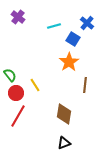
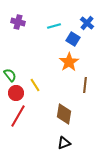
purple cross: moved 5 px down; rotated 24 degrees counterclockwise
